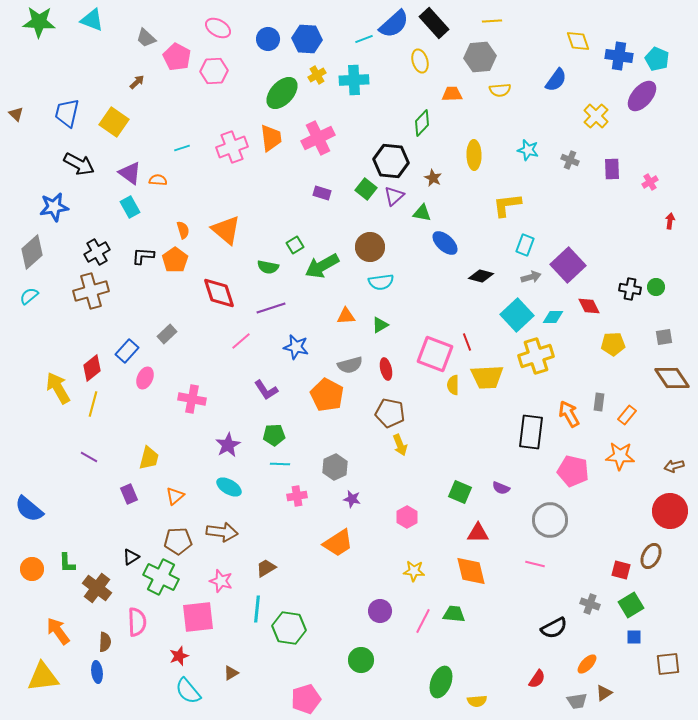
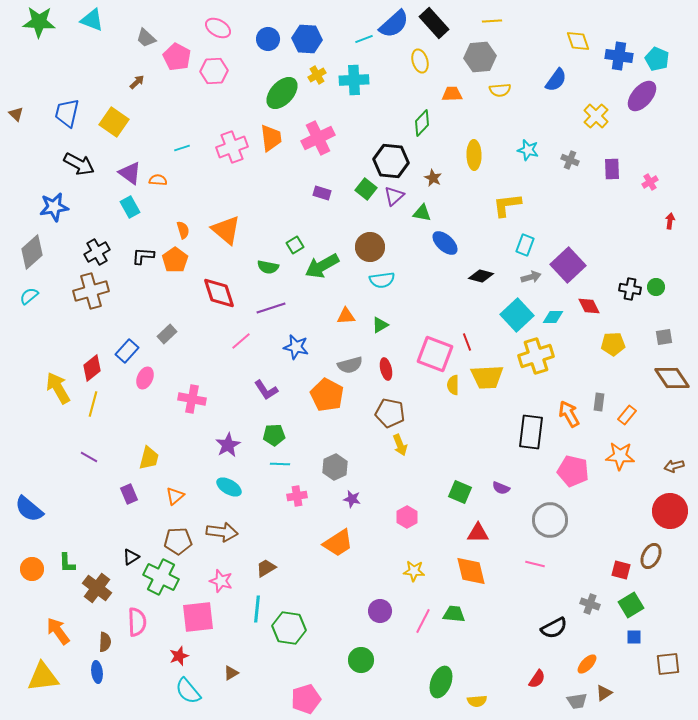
cyan semicircle at (381, 282): moved 1 px right, 2 px up
